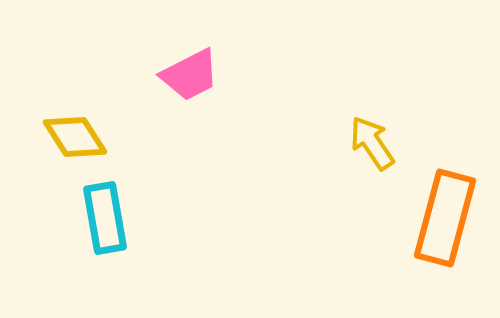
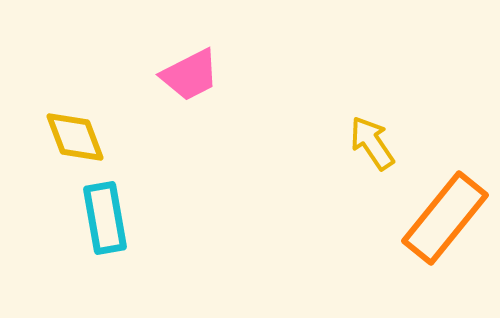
yellow diamond: rotated 12 degrees clockwise
orange rectangle: rotated 24 degrees clockwise
